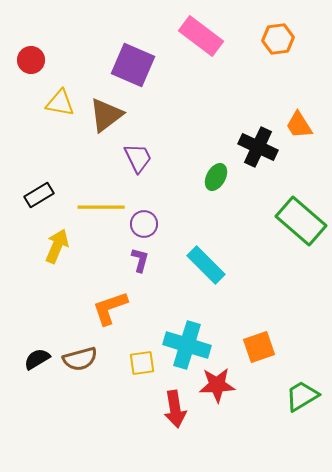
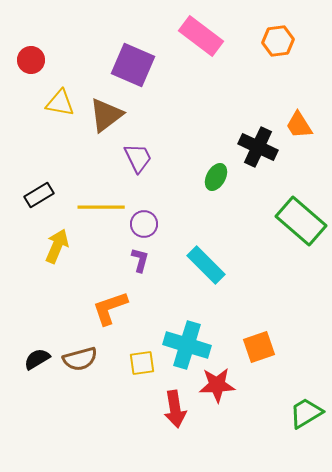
orange hexagon: moved 2 px down
green trapezoid: moved 4 px right, 17 px down
